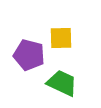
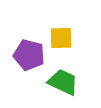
green trapezoid: moved 1 px right, 1 px up
